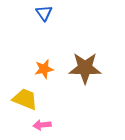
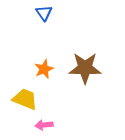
orange star: rotated 12 degrees counterclockwise
pink arrow: moved 2 px right
